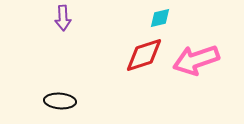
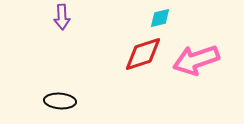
purple arrow: moved 1 px left, 1 px up
red diamond: moved 1 px left, 1 px up
